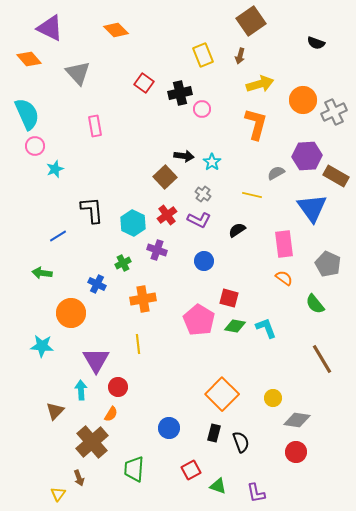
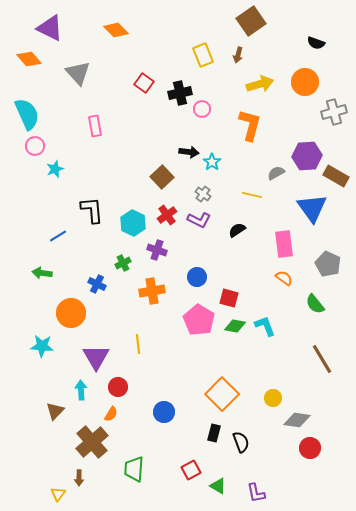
brown arrow at (240, 56): moved 2 px left, 1 px up
orange circle at (303, 100): moved 2 px right, 18 px up
gray cross at (334, 112): rotated 10 degrees clockwise
orange L-shape at (256, 124): moved 6 px left, 1 px down
black arrow at (184, 156): moved 5 px right, 4 px up
brown square at (165, 177): moved 3 px left
blue circle at (204, 261): moved 7 px left, 16 px down
orange cross at (143, 299): moved 9 px right, 8 px up
cyan L-shape at (266, 328): moved 1 px left, 2 px up
purple triangle at (96, 360): moved 3 px up
blue circle at (169, 428): moved 5 px left, 16 px up
red circle at (296, 452): moved 14 px right, 4 px up
brown arrow at (79, 478): rotated 21 degrees clockwise
green triangle at (218, 486): rotated 12 degrees clockwise
